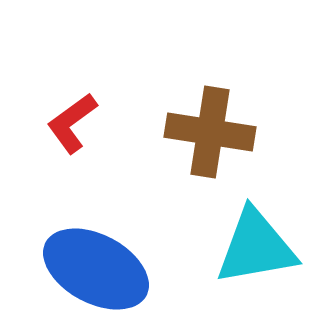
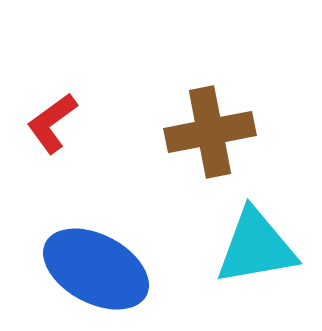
red L-shape: moved 20 px left
brown cross: rotated 20 degrees counterclockwise
